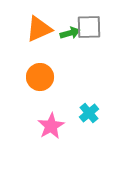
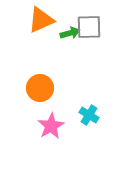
orange triangle: moved 2 px right, 9 px up
orange circle: moved 11 px down
cyan cross: moved 2 px down; rotated 18 degrees counterclockwise
